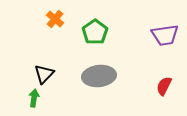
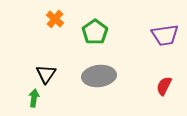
black triangle: moved 2 px right; rotated 10 degrees counterclockwise
